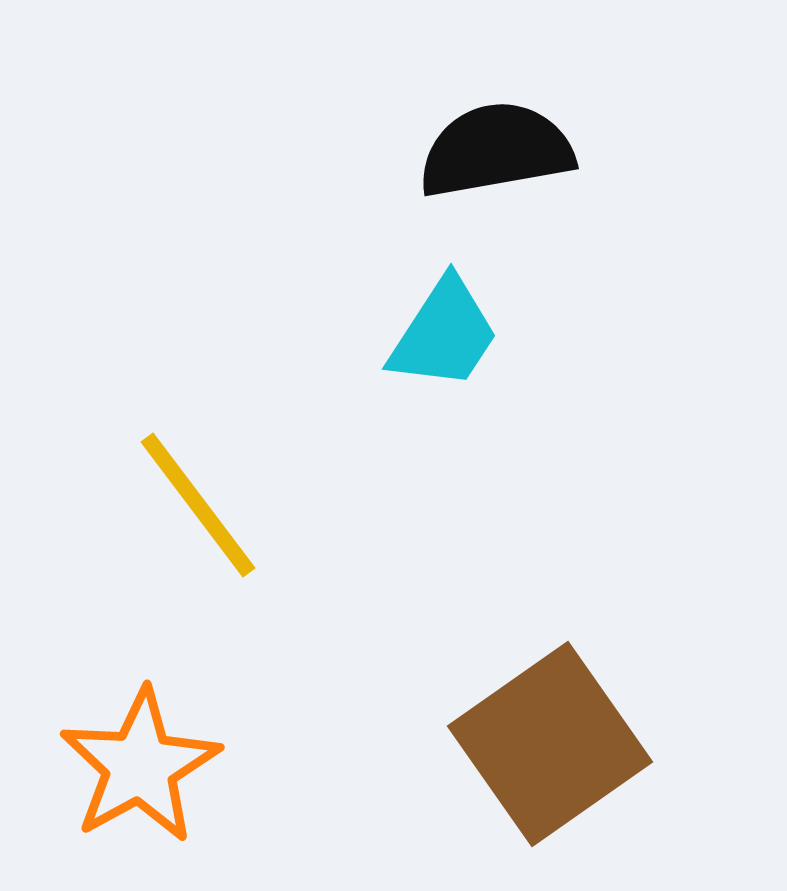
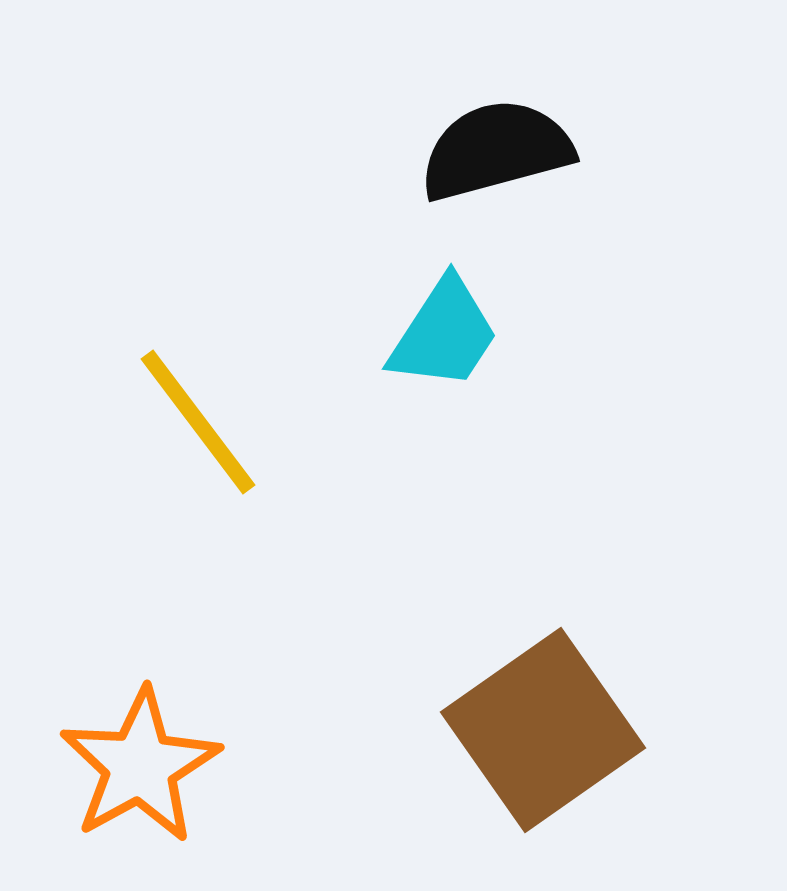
black semicircle: rotated 5 degrees counterclockwise
yellow line: moved 83 px up
brown square: moved 7 px left, 14 px up
